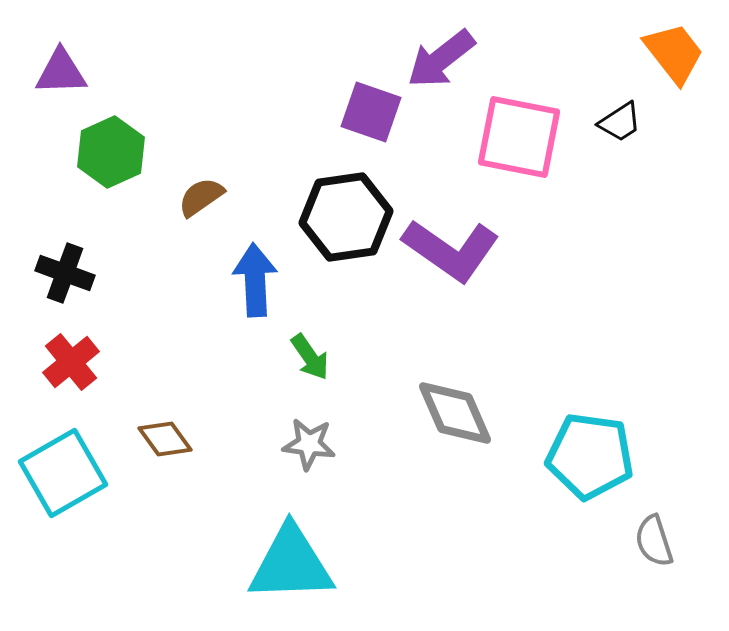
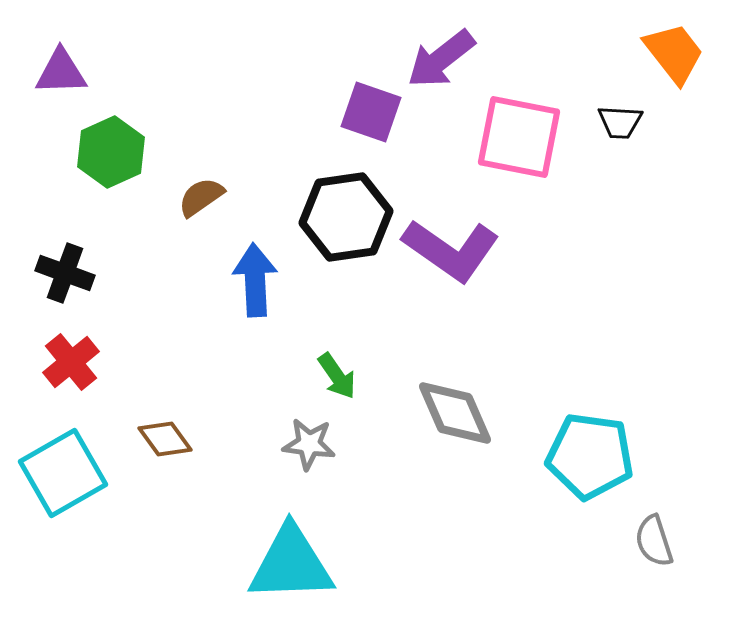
black trapezoid: rotated 36 degrees clockwise
green arrow: moved 27 px right, 19 px down
